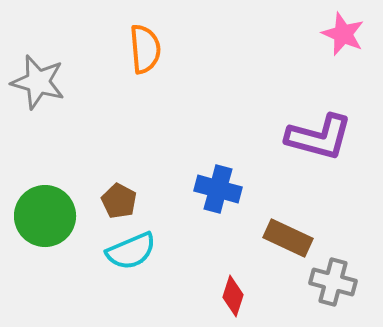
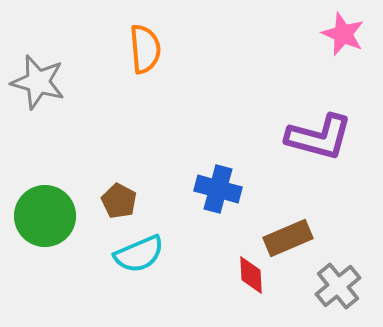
brown rectangle: rotated 48 degrees counterclockwise
cyan semicircle: moved 8 px right, 3 px down
gray cross: moved 5 px right, 4 px down; rotated 36 degrees clockwise
red diamond: moved 18 px right, 21 px up; rotated 21 degrees counterclockwise
